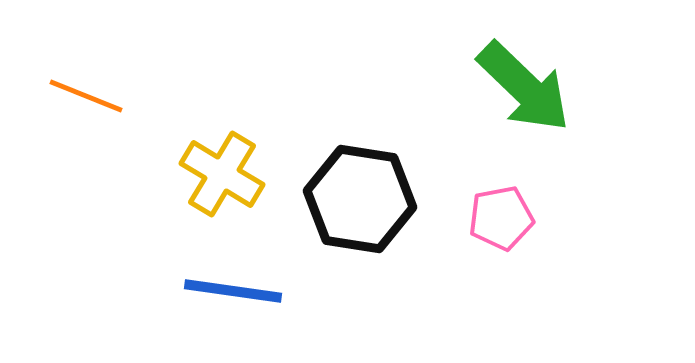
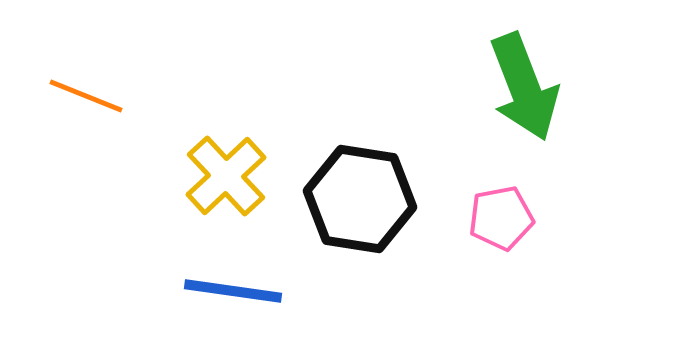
green arrow: rotated 25 degrees clockwise
yellow cross: moved 4 px right, 2 px down; rotated 16 degrees clockwise
